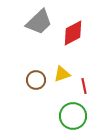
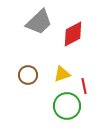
red diamond: moved 1 px down
brown circle: moved 8 px left, 5 px up
green circle: moved 6 px left, 10 px up
